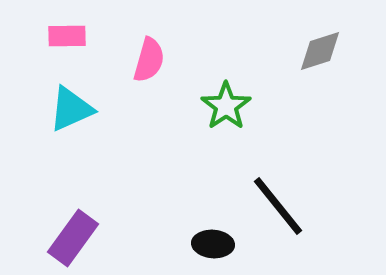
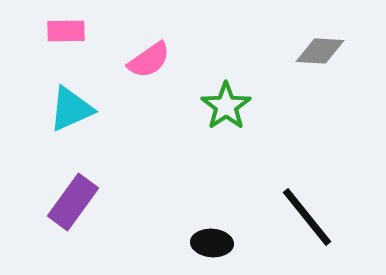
pink rectangle: moved 1 px left, 5 px up
gray diamond: rotated 21 degrees clockwise
pink semicircle: rotated 39 degrees clockwise
black line: moved 29 px right, 11 px down
purple rectangle: moved 36 px up
black ellipse: moved 1 px left, 1 px up
